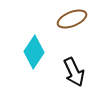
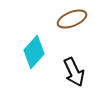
cyan diamond: rotated 8 degrees clockwise
